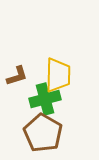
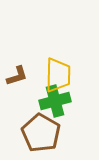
green cross: moved 10 px right, 2 px down
brown pentagon: moved 2 px left
